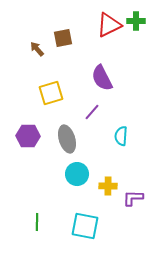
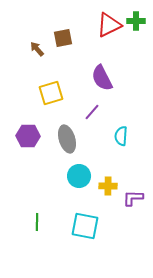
cyan circle: moved 2 px right, 2 px down
